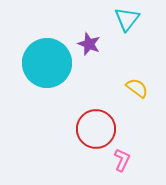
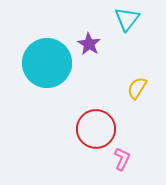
purple star: rotated 10 degrees clockwise
yellow semicircle: rotated 95 degrees counterclockwise
pink L-shape: moved 1 px up
